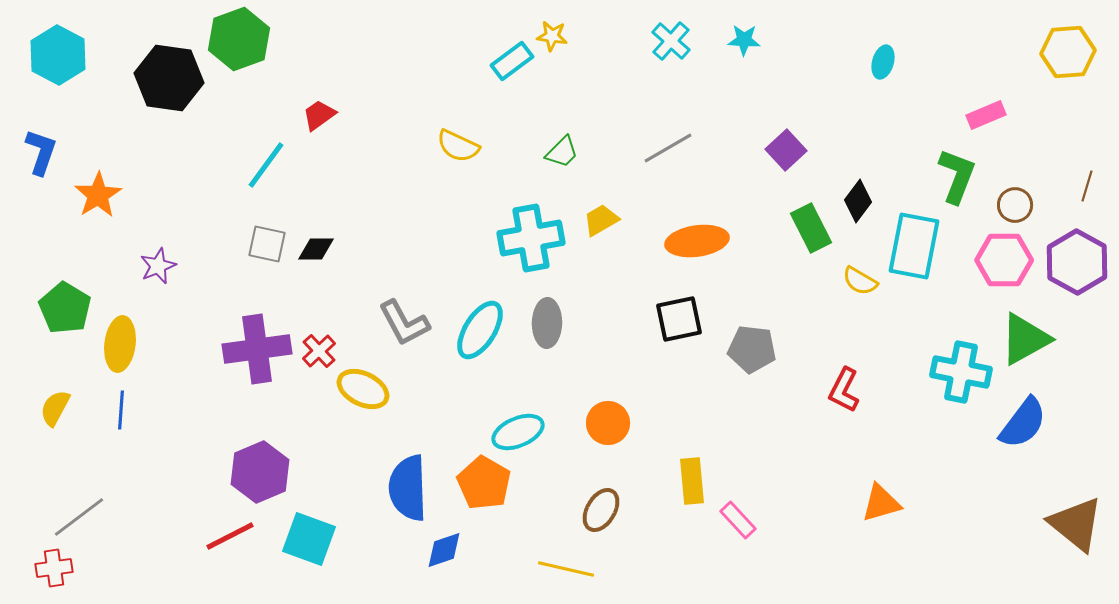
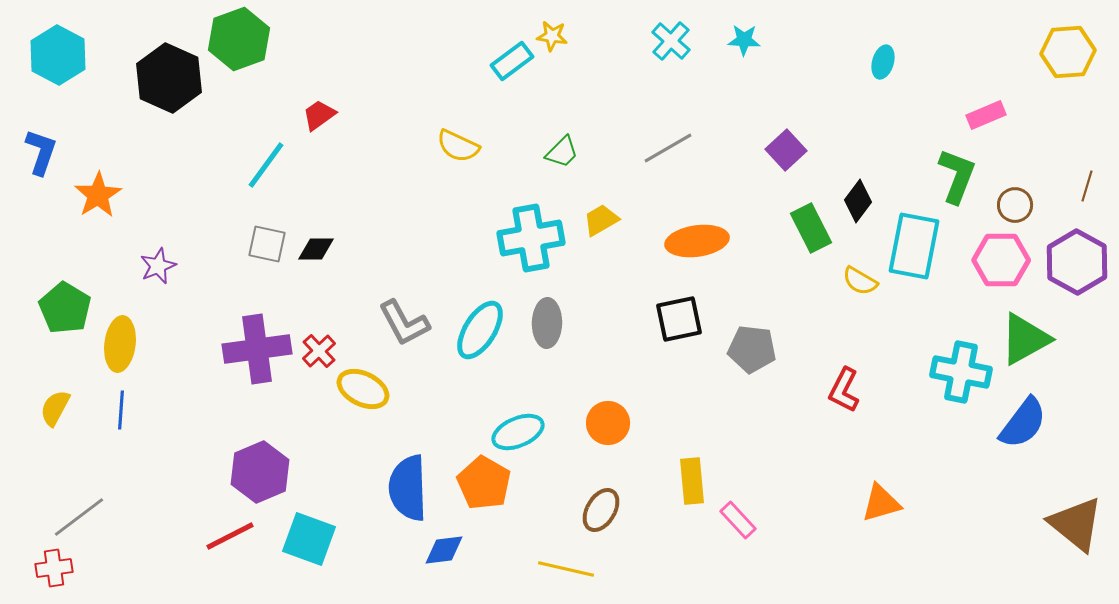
black hexagon at (169, 78): rotated 16 degrees clockwise
pink hexagon at (1004, 260): moved 3 px left
blue diamond at (444, 550): rotated 12 degrees clockwise
